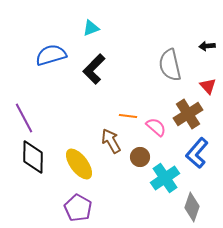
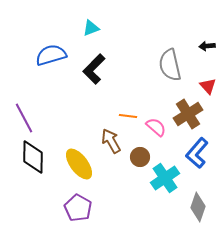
gray diamond: moved 6 px right
